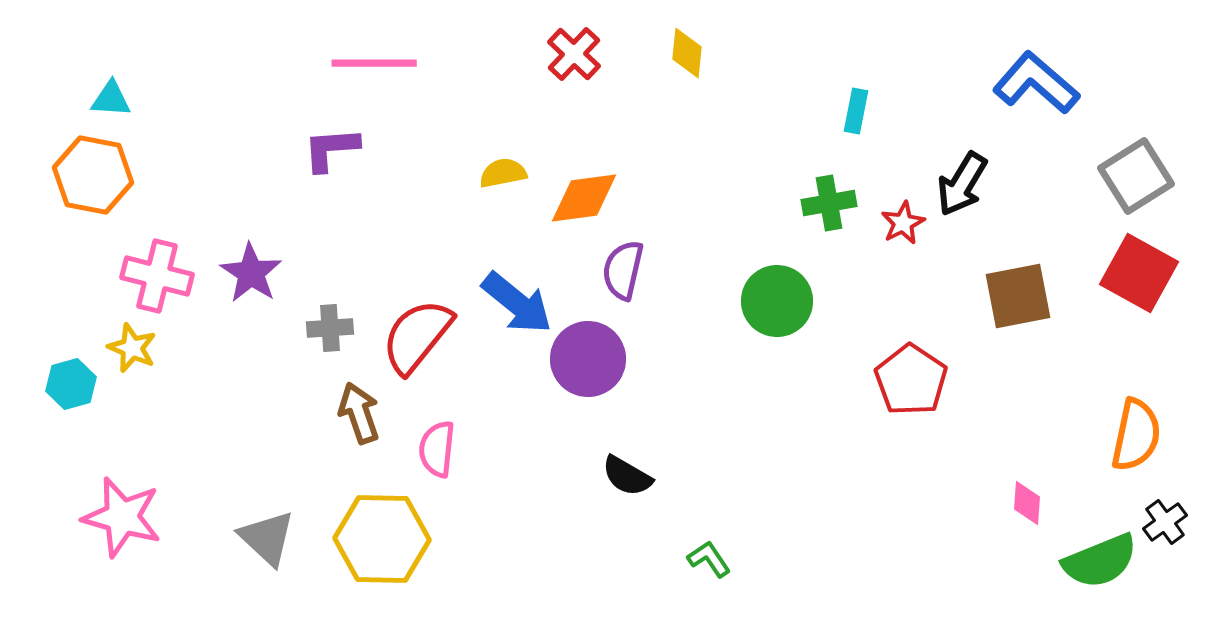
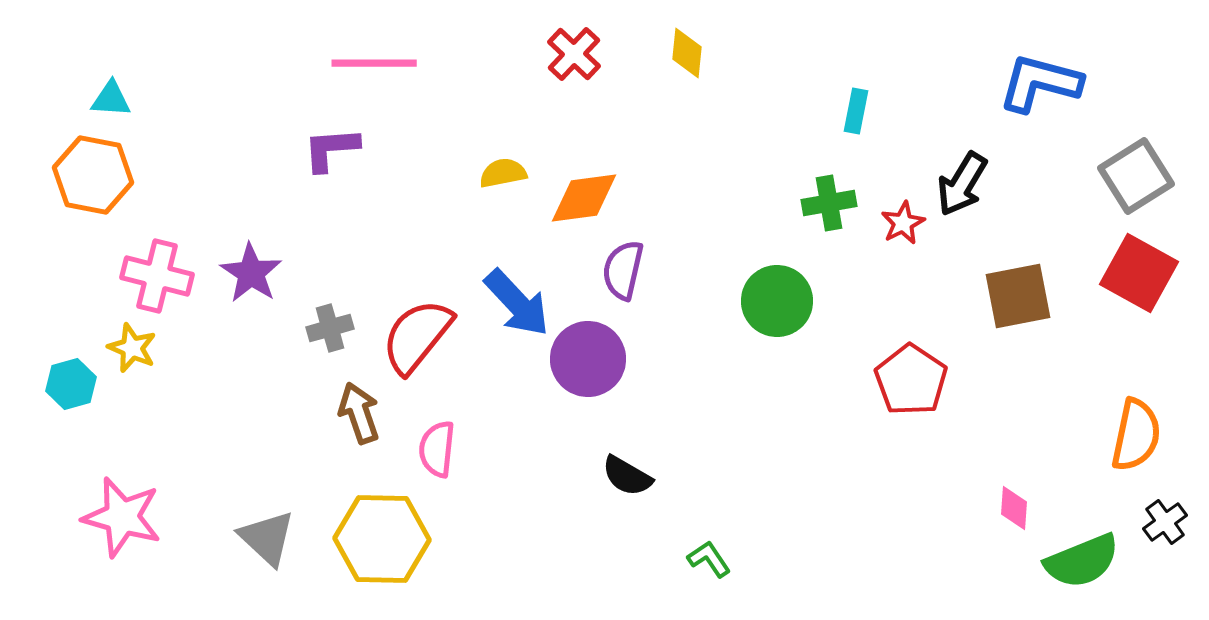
blue L-shape: moved 4 px right; rotated 26 degrees counterclockwise
blue arrow: rotated 8 degrees clockwise
gray cross: rotated 12 degrees counterclockwise
pink diamond: moved 13 px left, 5 px down
green semicircle: moved 18 px left
